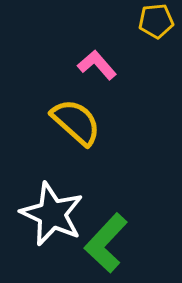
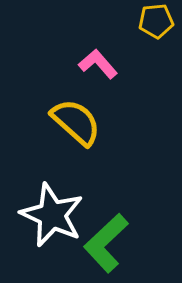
pink L-shape: moved 1 px right, 1 px up
white star: moved 1 px down
green L-shape: rotated 4 degrees clockwise
